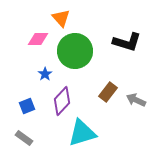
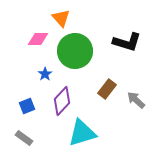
brown rectangle: moved 1 px left, 3 px up
gray arrow: rotated 18 degrees clockwise
